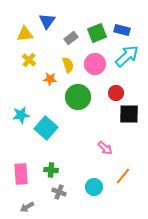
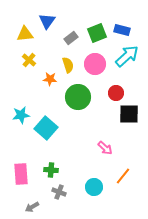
gray arrow: moved 5 px right
